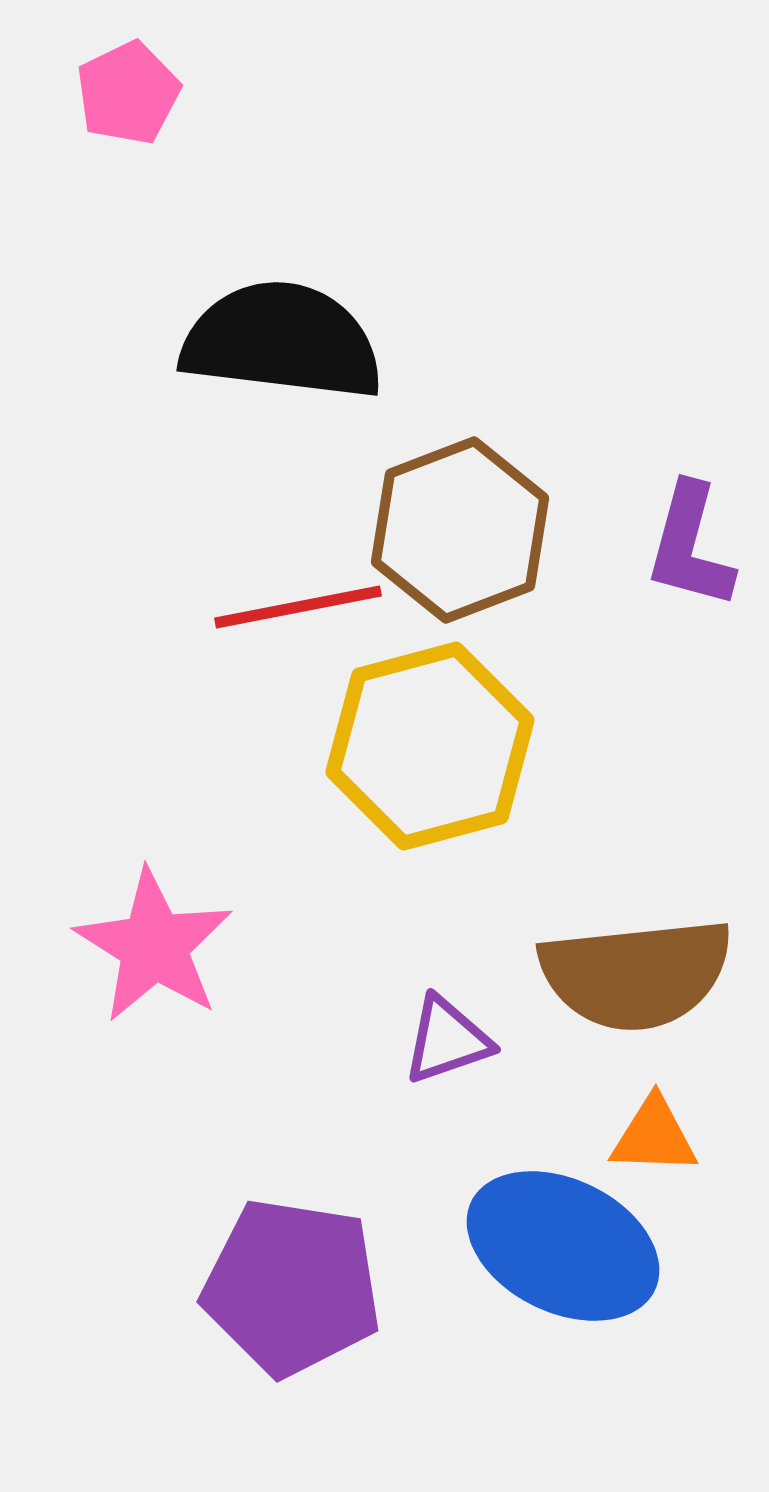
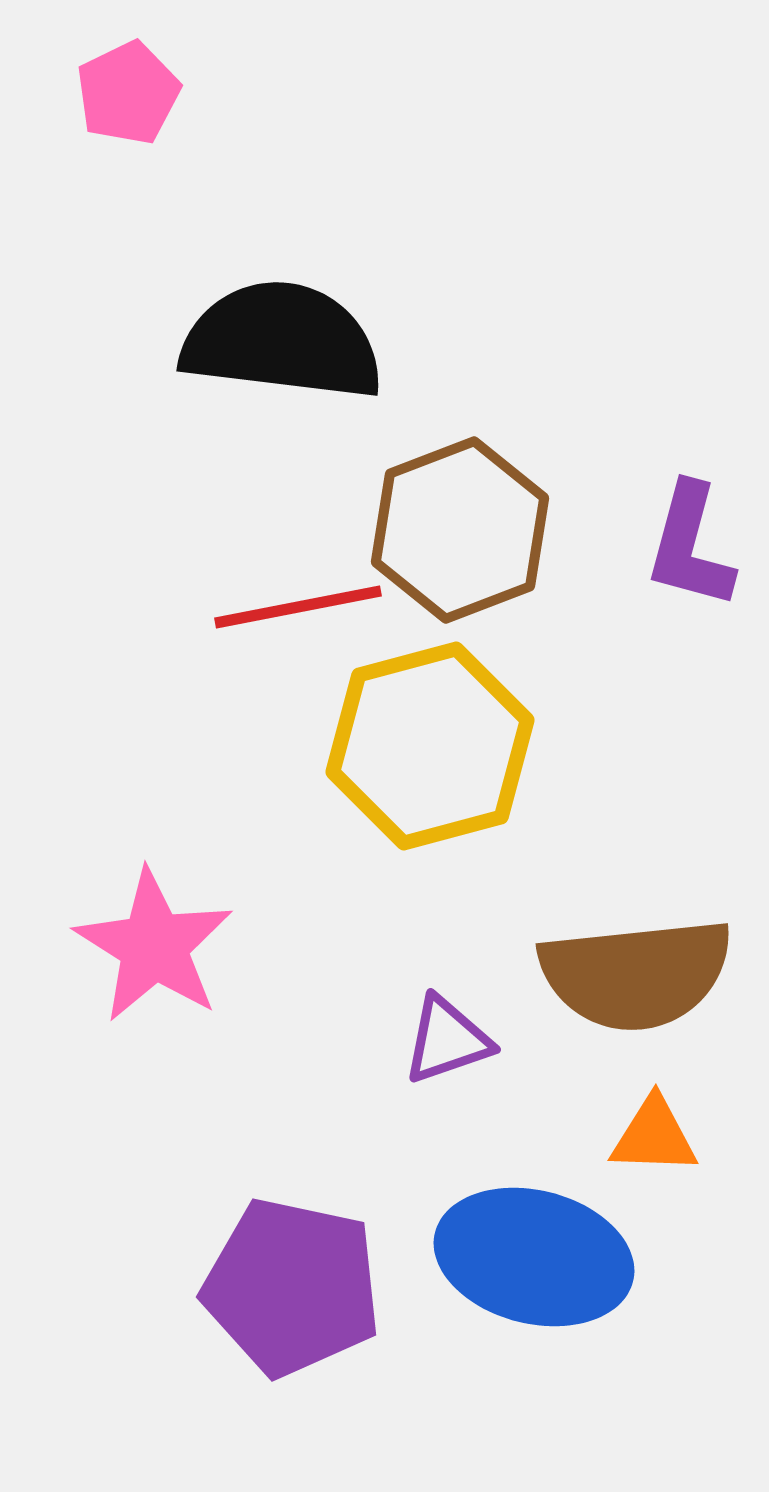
blue ellipse: moved 29 px left, 11 px down; rotated 12 degrees counterclockwise
purple pentagon: rotated 3 degrees clockwise
